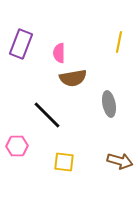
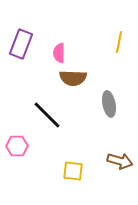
brown semicircle: rotated 12 degrees clockwise
yellow square: moved 9 px right, 9 px down
